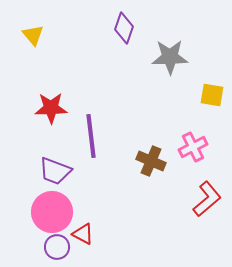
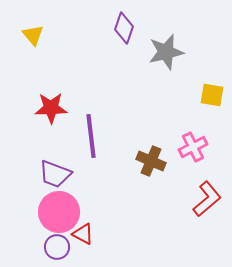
gray star: moved 4 px left, 5 px up; rotated 12 degrees counterclockwise
purple trapezoid: moved 3 px down
pink circle: moved 7 px right
